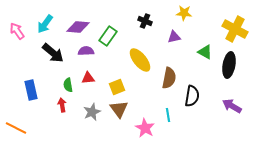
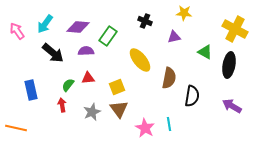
green semicircle: rotated 48 degrees clockwise
cyan line: moved 1 px right, 9 px down
orange line: rotated 15 degrees counterclockwise
